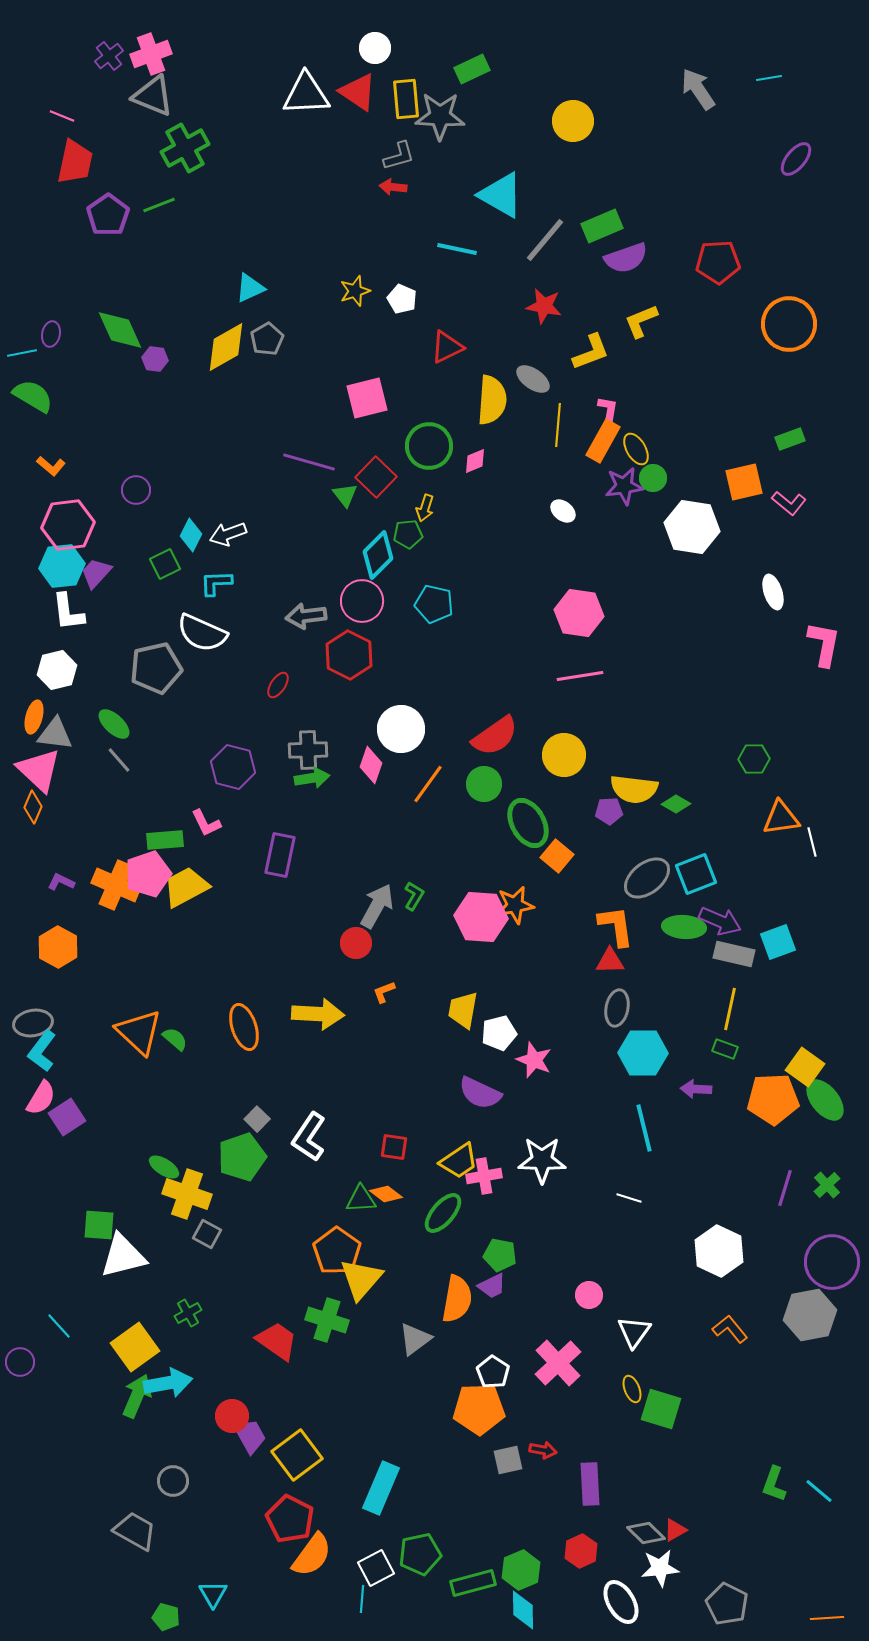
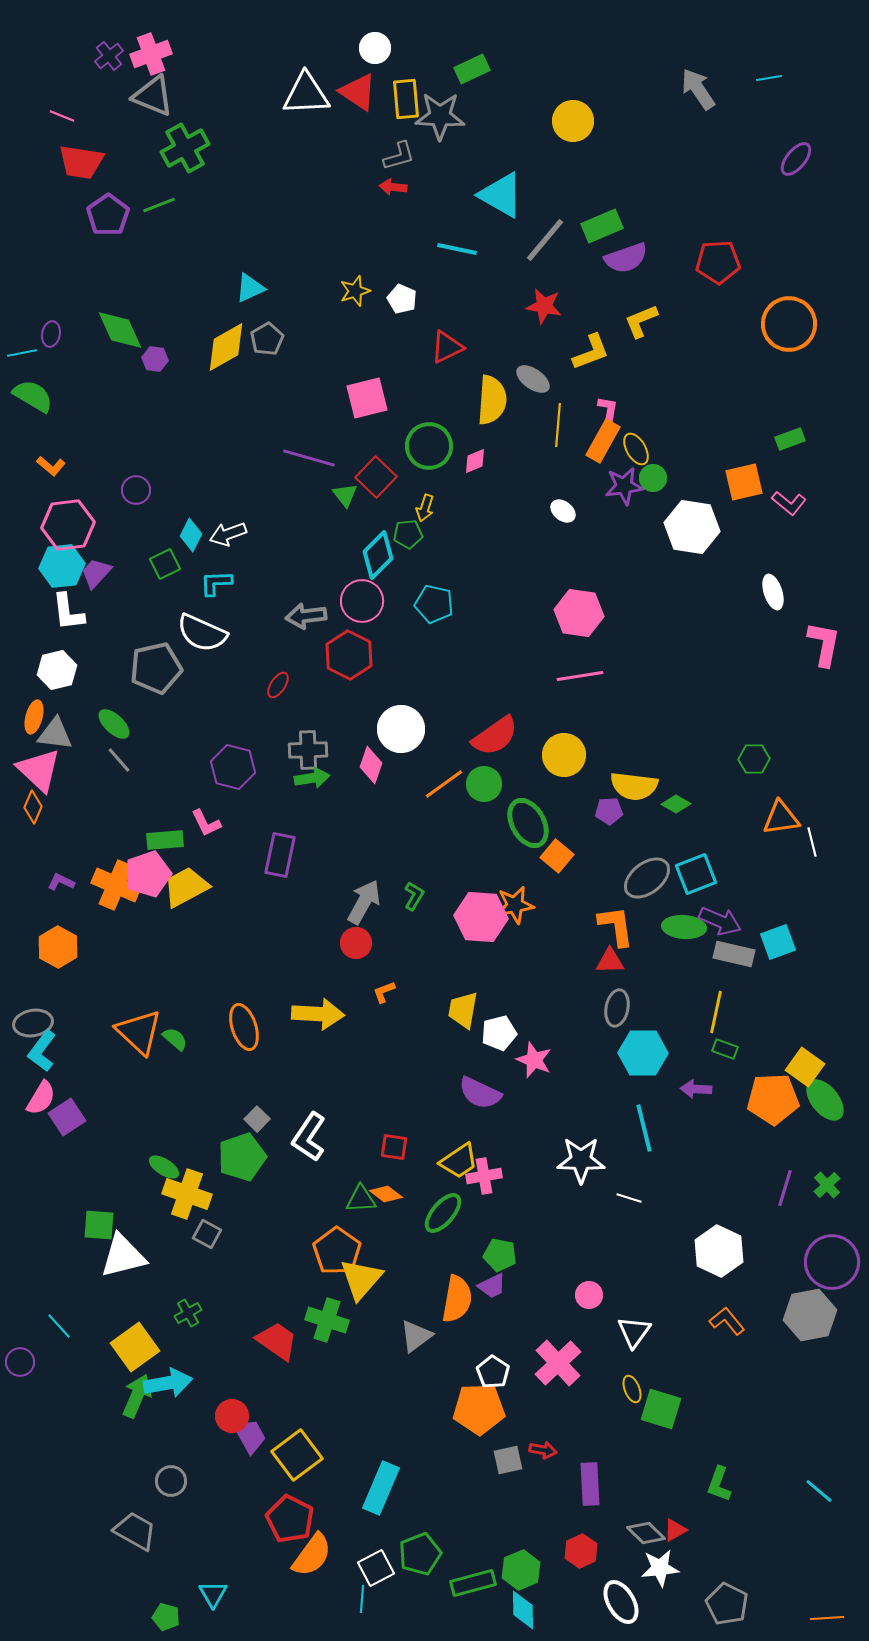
red trapezoid at (75, 162): moved 6 px right; rotated 87 degrees clockwise
purple line at (309, 462): moved 4 px up
orange line at (428, 784): moved 16 px right; rotated 18 degrees clockwise
yellow semicircle at (634, 789): moved 3 px up
gray arrow at (377, 906): moved 13 px left, 4 px up
yellow line at (730, 1009): moved 14 px left, 3 px down
white star at (542, 1160): moved 39 px right
orange L-shape at (730, 1329): moved 3 px left, 8 px up
gray triangle at (415, 1339): moved 1 px right, 3 px up
gray circle at (173, 1481): moved 2 px left
green L-shape at (774, 1484): moved 55 px left
green pentagon at (420, 1554): rotated 9 degrees counterclockwise
